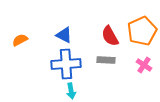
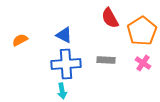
orange pentagon: rotated 8 degrees counterclockwise
red semicircle: moved 18 px up
pink cross: moved 1 px left, 2 px up
cyan arrow: moved 9 px left
